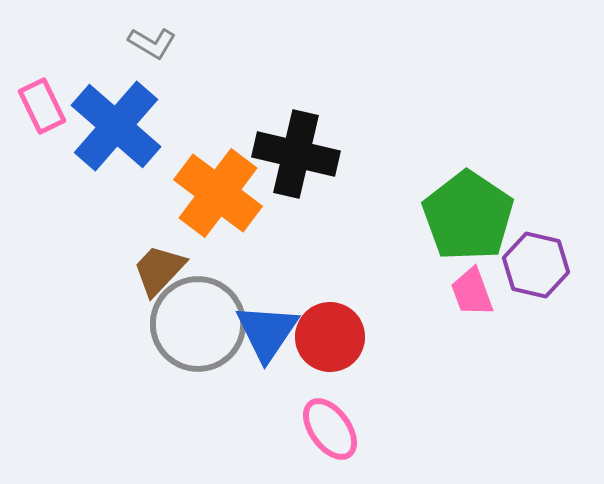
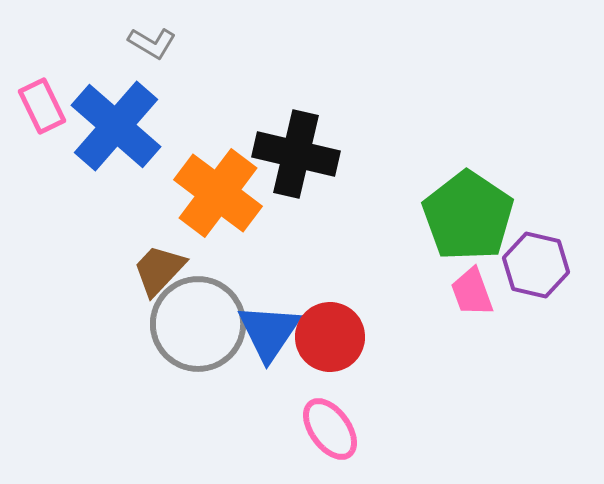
blue triangle: moved 2 px right
